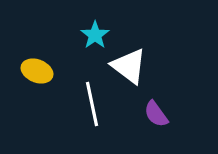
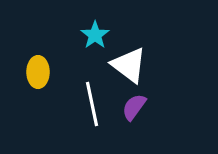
white triangle: moved 1 px up
yellow ellipse: moved 1 px right, 1 px down; rotated 68 degrees clockwise
purple semicircle: moved 22 px left, 7 px up; rotated 72 degrees clockwise
